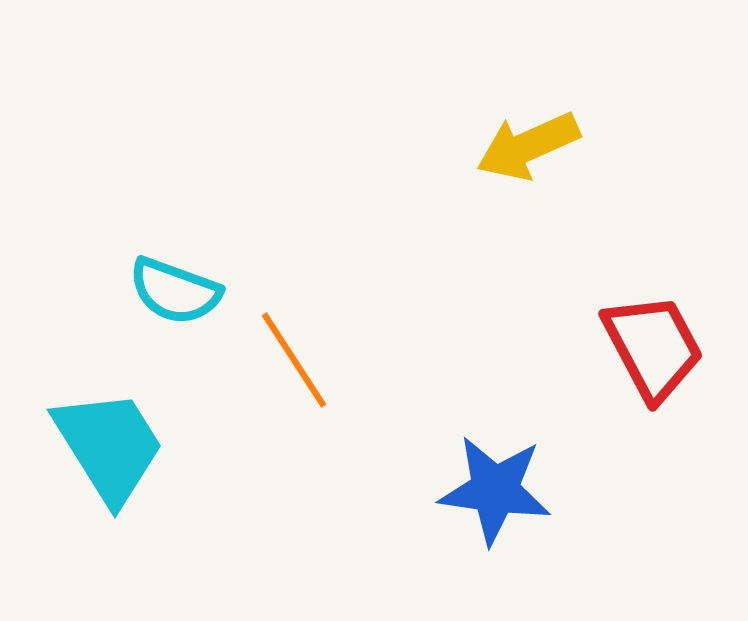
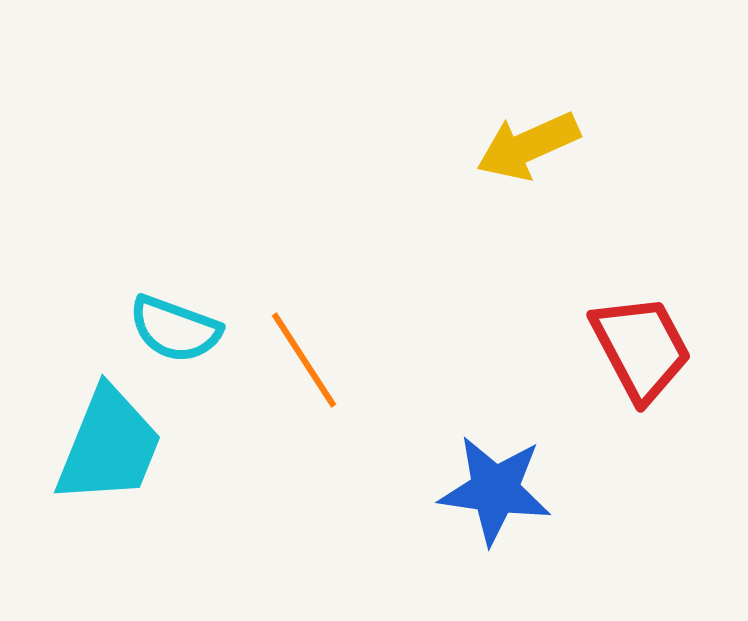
cyan semicircle: moved 38 px down
red trapezoid: moved 12 px left, 1 px down
orange line: moved 10 px right
cyan trapezoid: rotated 54 degrees clockwise
